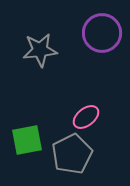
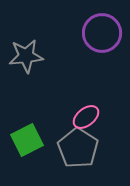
gray star: moved 14 px left, 6 px down
green square: rotated 16 degrees counterclockwise
gray pentagon: moved 6 px right, 6 px up; rotated 12 degrees counterclockwise
